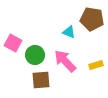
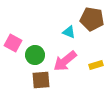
pink arrow: rotated 85 degrees counterclockwise
